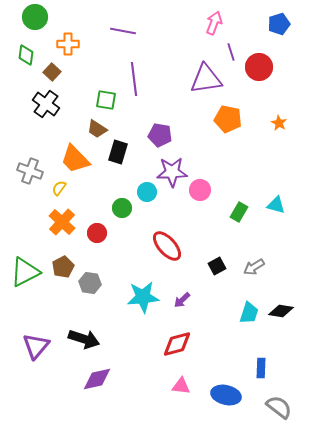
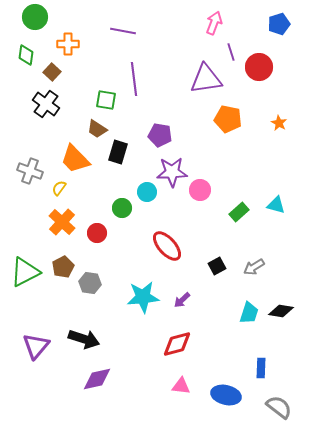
green rectangle at (239, 212): rotated 18 degrees clockwise
